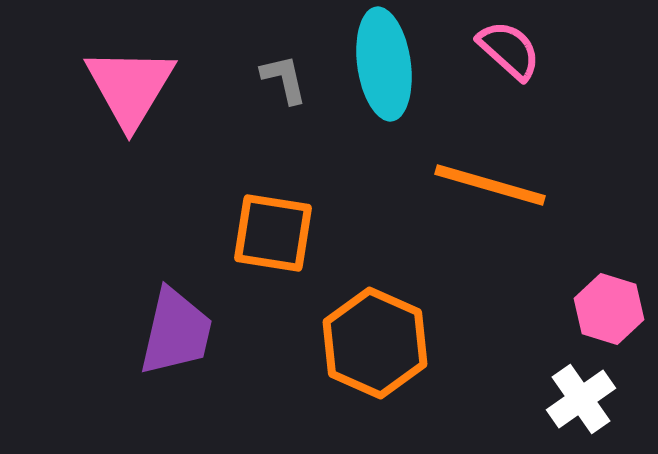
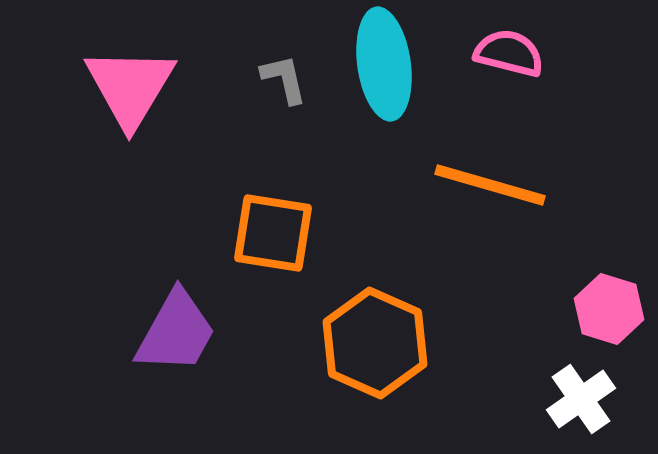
pink semicircle: moved 3 px down; rotated 28 degrees counterclockwise
purple trapezoid: rotated 16 degrees clockwise
